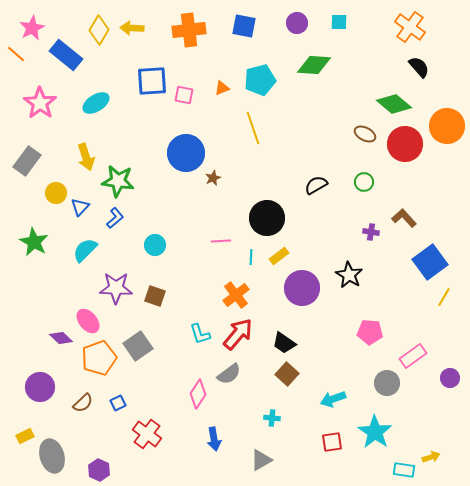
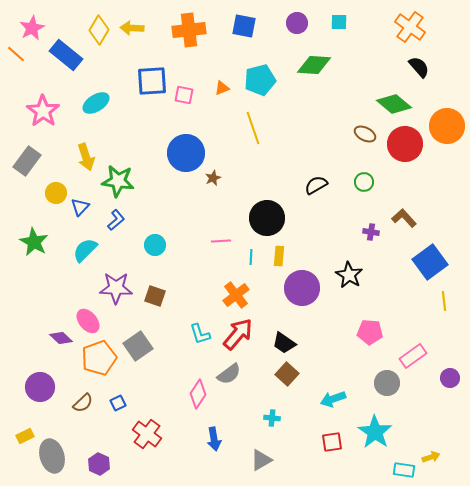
pink star at (40, 103): moved 3 px right, 8 px down
blue L-shape at (115, 218): moved 1 px right, 2 px down
yellow rectangle at (279, 256): rotated 48 degrees counterclockwise
yellow line at (444, 297): moved 4 px down; rotated 36 degrees counterclockwise
purple hexagon at (99, 470): moved 6 px up
